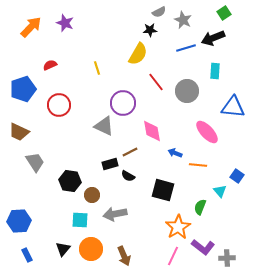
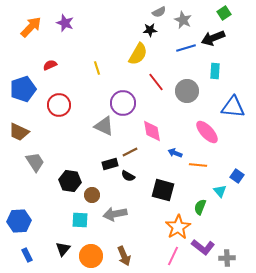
orange circle at (91, 249): moved 7 px down
